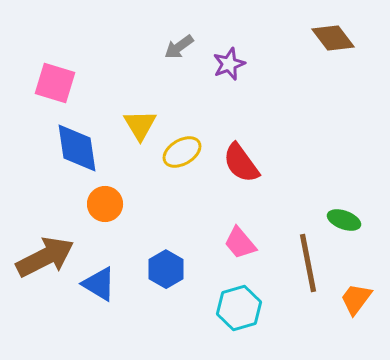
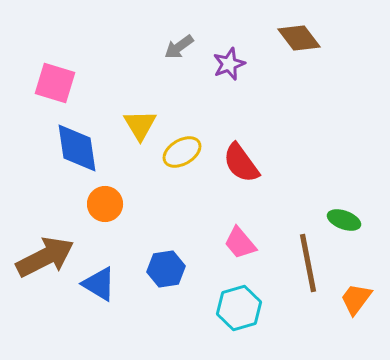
brown diamond: moved 34 px left
blue hexagon: rotated 21 degrees clockwise
